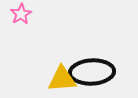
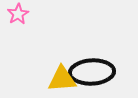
pink star: moved 3 px left
